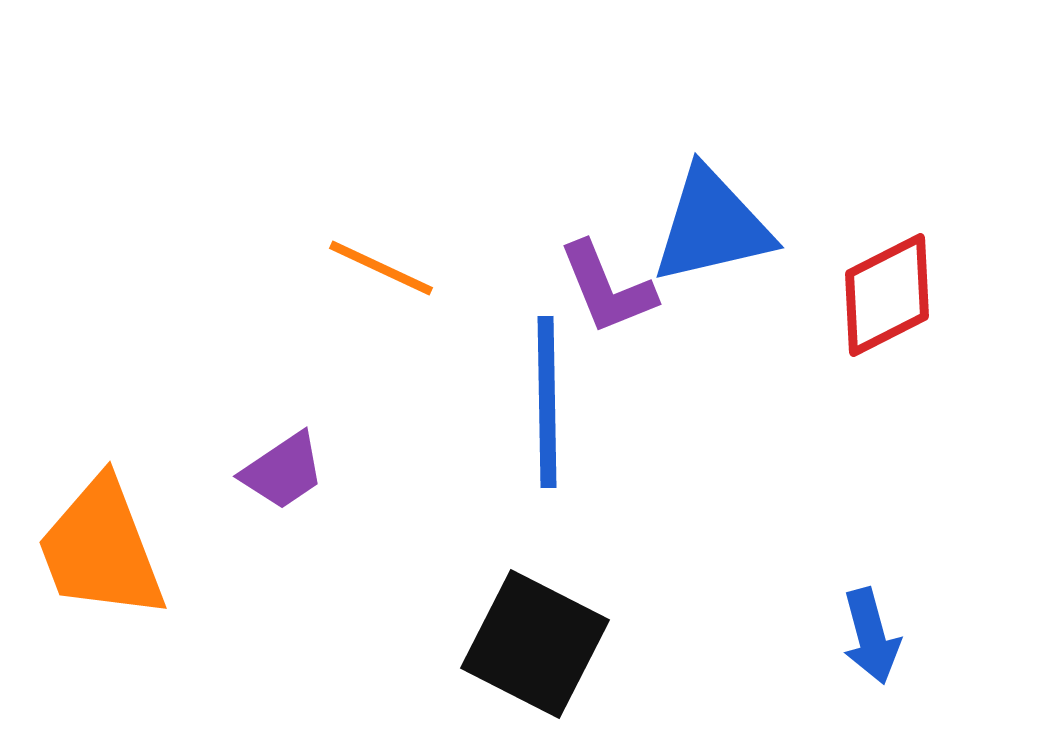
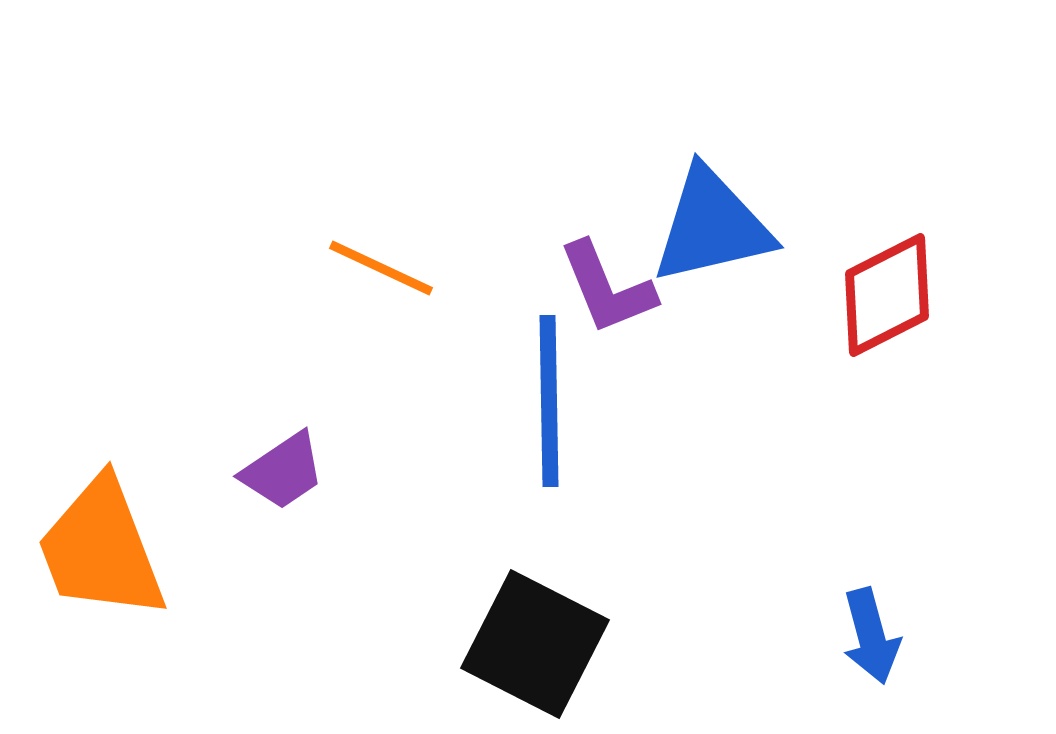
blue line: moved 2 px right, 1 px up
